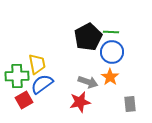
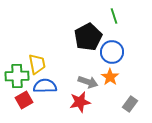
green line: moved 3 px right, 16 px up; rotated 70 degrees clockwise
blue semicircle: moved 3 px right, 2 px down; rotated 35 degrees clockwise
gray rectangle: rotated 42 degrees clockwise
